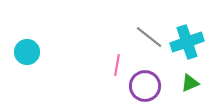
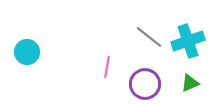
cyan cross: moved 1 px right, 1 px up
pink line: moved 10 px left, 2 px down
purple circle: moved 2 px up
